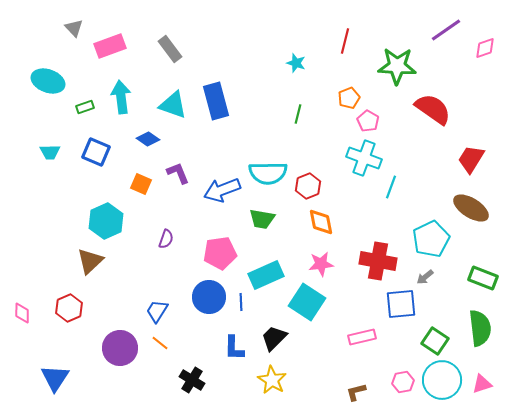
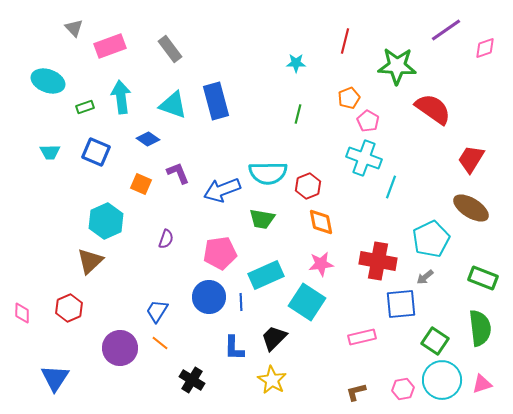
cyan star at (296, 63): rotated 18 degrees counterclockwise
pink hexagon at (403, 382): moved 7 px down
